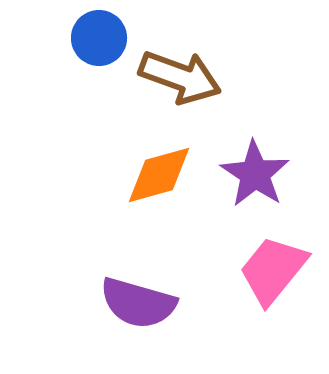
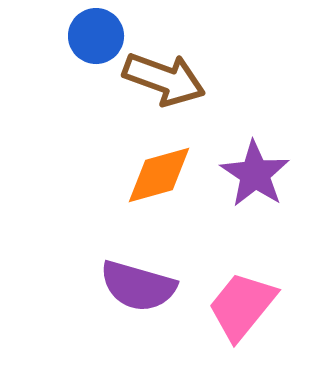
blue circle: moved 3 px left, 2 px up
brown arrow: moved 16 px left, 2 px down
pink trapezoid: moved 31 px left, 36 px down
purple semicircle: moved 17 px up
